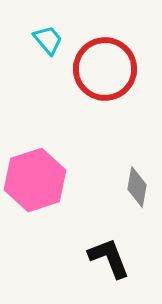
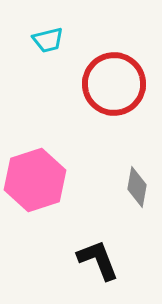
cyan trapezoid: rotated 116 degrees clockwise
red circle: moved 9 px right, 15 px down
black L-shape: moved 11 px left, 2 px down
